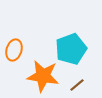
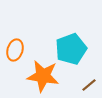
orange ellipse: moved 1 px right
brown line: moved 12 px right
